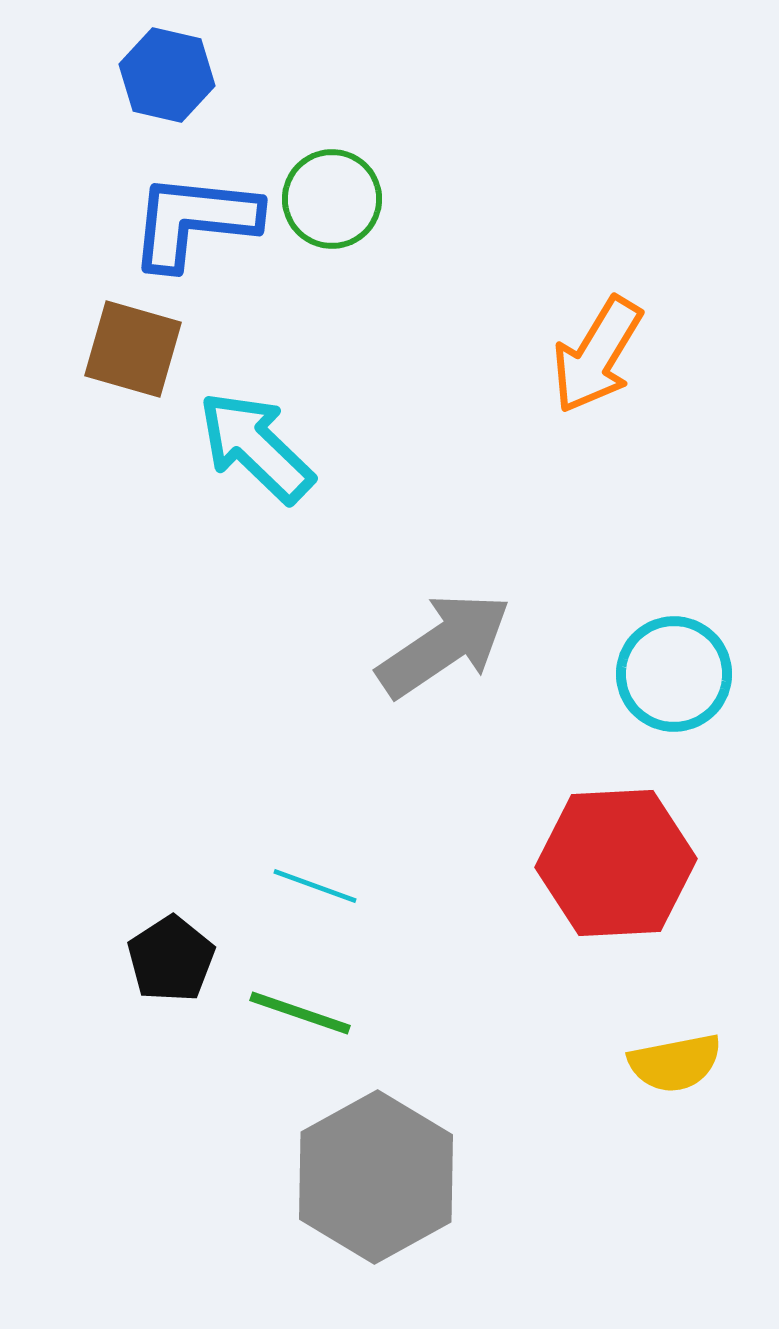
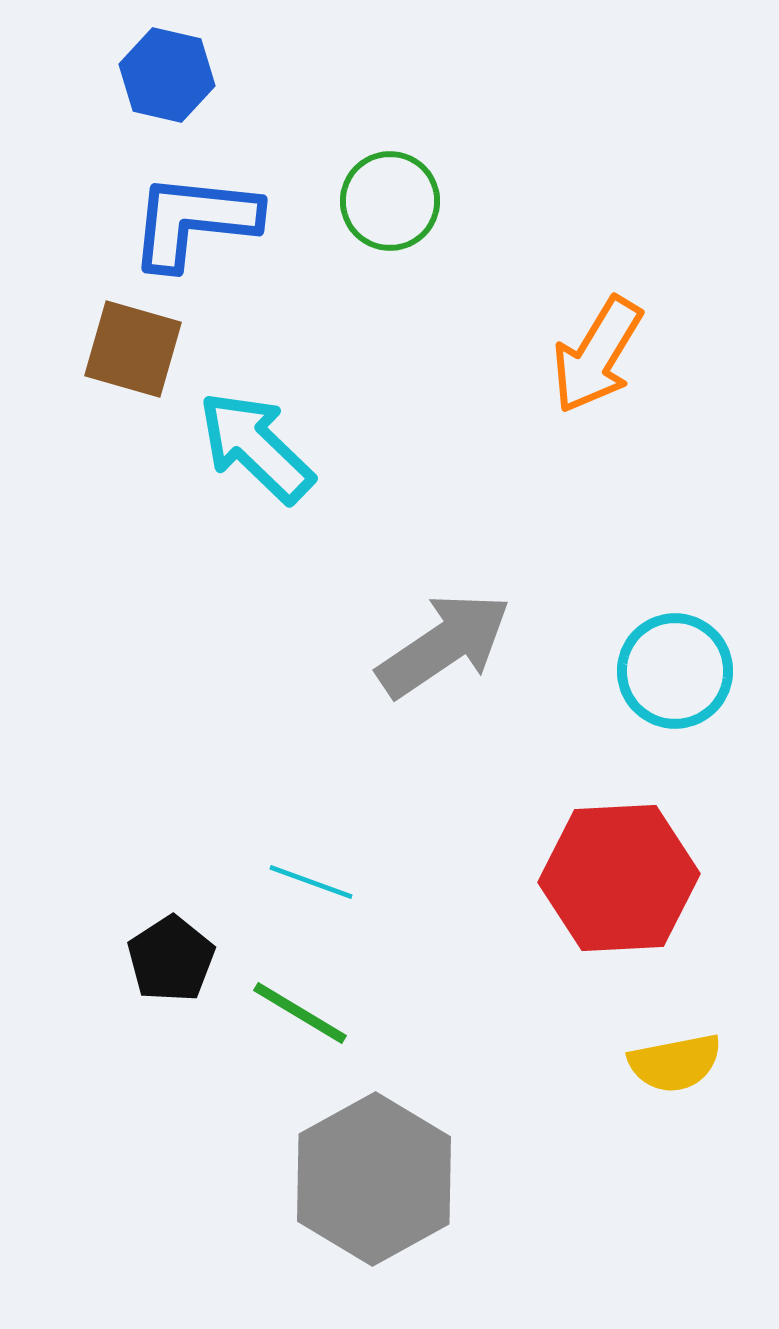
green circle: moved 58 px right, 2 px down
cyan circle: moved 1 px right, 3 px up
red hexagon: moved 3 px right, 15 px down
cyan line: moved 4 px left, 4 px up
green line: rotated 12 degrees clockwise
gray hexagon: moved 2 px left, 2 px down
